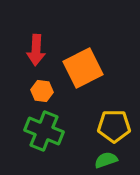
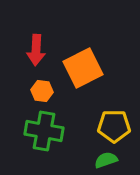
green cross: rotated 12 degrees counterclockwise
